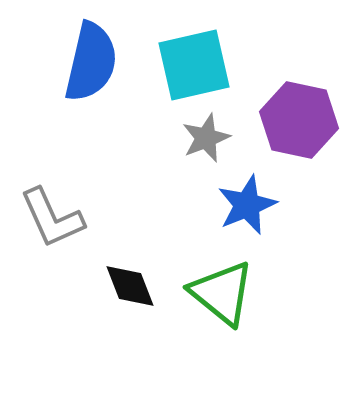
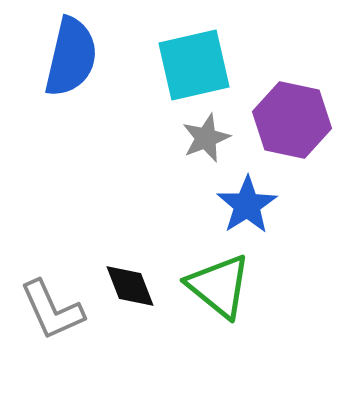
blue semicircle: moved 20 px left, 5 px up
purple hexagon: moved 7 px left
blue star: rotated 10 degrees counterclockwise
gray L-shape: moved 92 px down
green triangle: moved 3 px left, 7 px up
